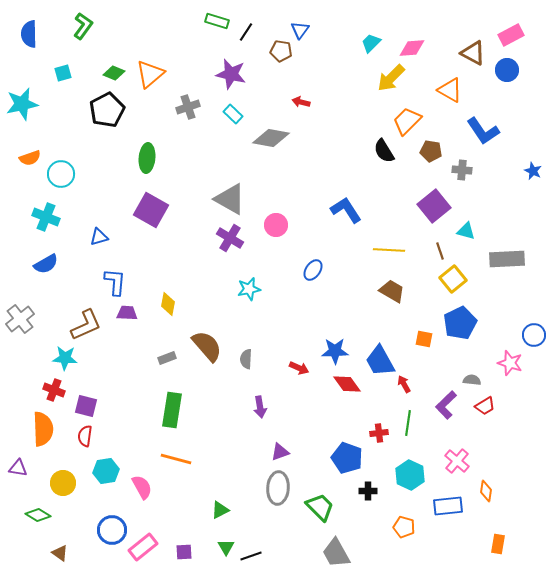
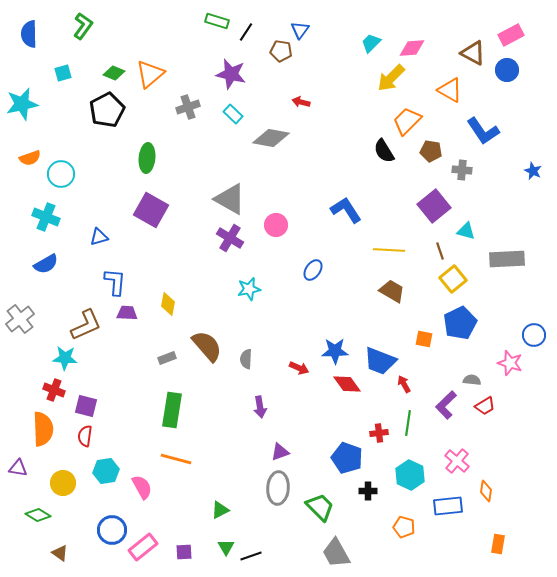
blue trapezoid at (380, 361): rotated 40 degrees counterclockwise
